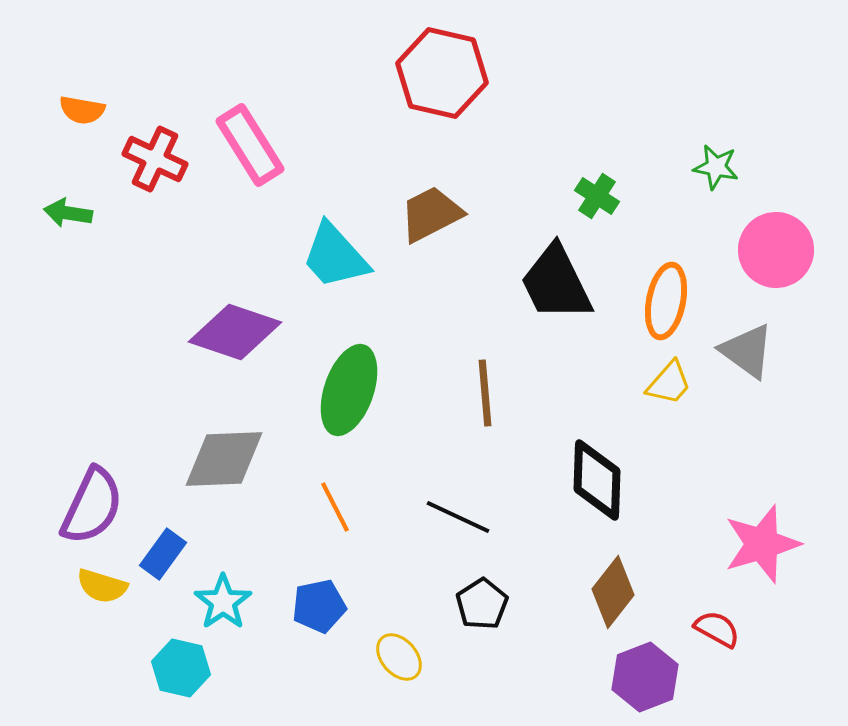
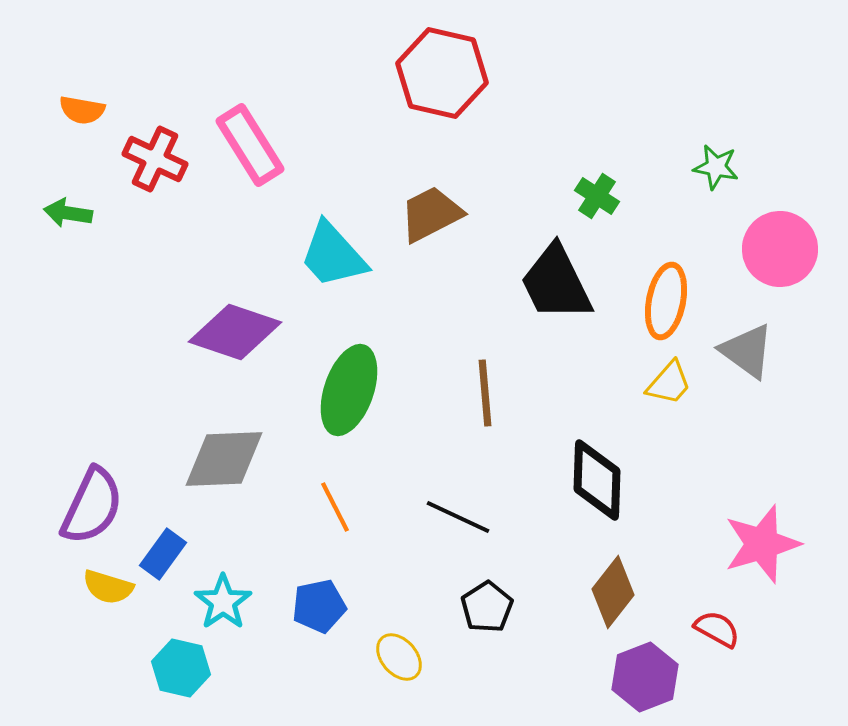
pink circle: moved 4 px right, 1 px up
cyan trapezoid: moved 2 px left, 1 px up
yellow semicircle: moved 6 px right, 1 px down
black pentagon: moved 5 px right, 3 px down
